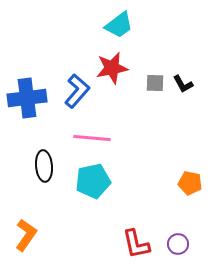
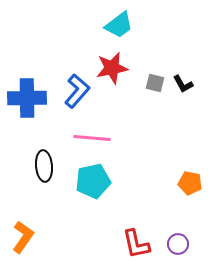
gray square: rotated 12 degrees clockwise
blue cross: rotated 6 degrees clockwise
orange L-shape: moved 3 px left, 2 px down
